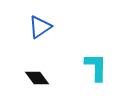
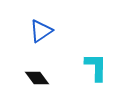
blue triangle: moved 1 px right, 4 px down
